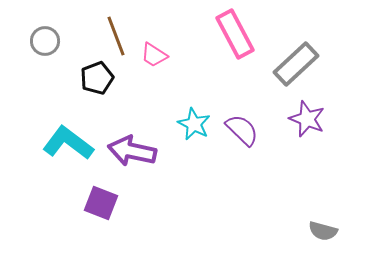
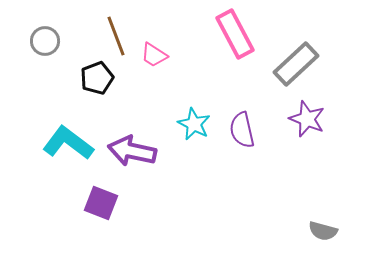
purple semicircle: rotated 147 degrees counterclockwise
